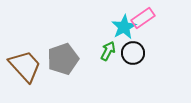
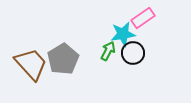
cyan star: moved 1 px left, 7 px down; rotated 20 degrees clockwise
gray pentagon: rotated 12 degrees counterclockwise
brown trapezoid: moved 6 px right, 2 px up
